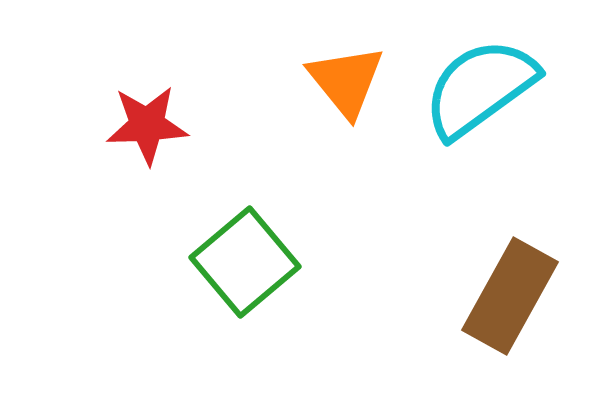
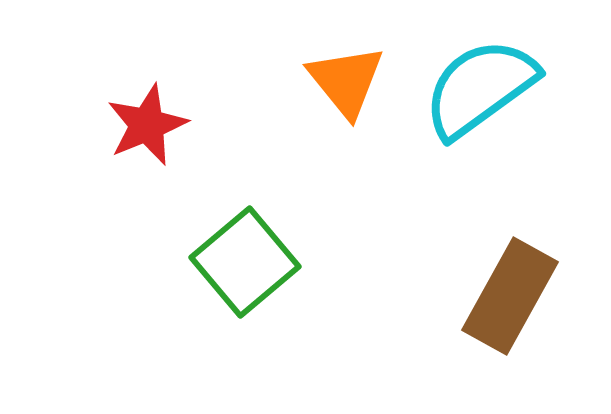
red star: rotated 20 degrees counterclockwise
